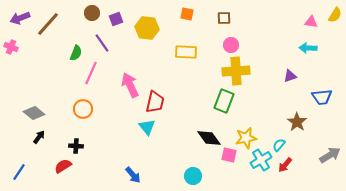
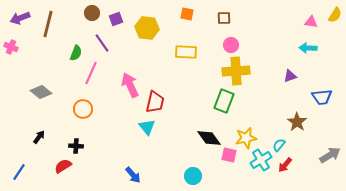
brown line: rotated 28 degrees counterclockwise
gray diamond: moved 7 px right, 21 px up
